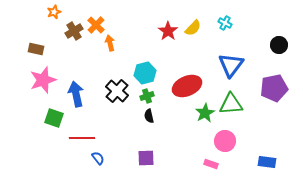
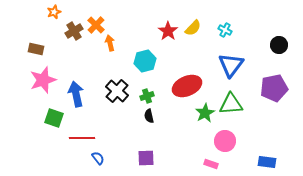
cyan cross: moved 7 px down
cyan hexagon: moved 12 px up
